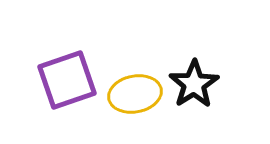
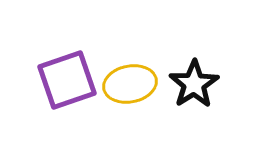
yellow ellipse: moved 5 px left, 10 px up
